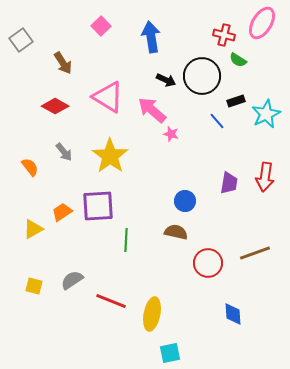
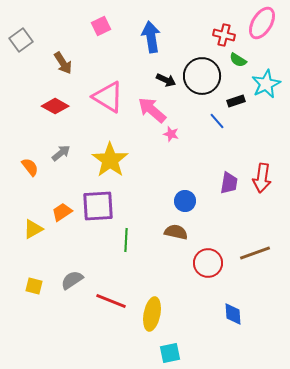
pink square: rotated 18 degrees clockwise
cyan star: moved 30 px up
gray arrow: moved 3 px left, 1 px down; rotated 90 degrees counterclockwise
yellow star: moved 4 px down
red arrow: moved 3 px left, 1 px down
